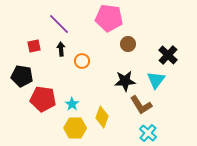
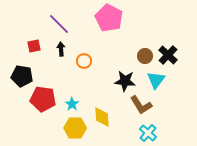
pink pentagon: rotated 20 degrees clockwise
brown circle: moved 17 px right, 12 px down
orange circle: moved 2 px right
black star: rotated 10 degrees clockwise
yellow diamond: rotated 25 degrees counterclockwise
